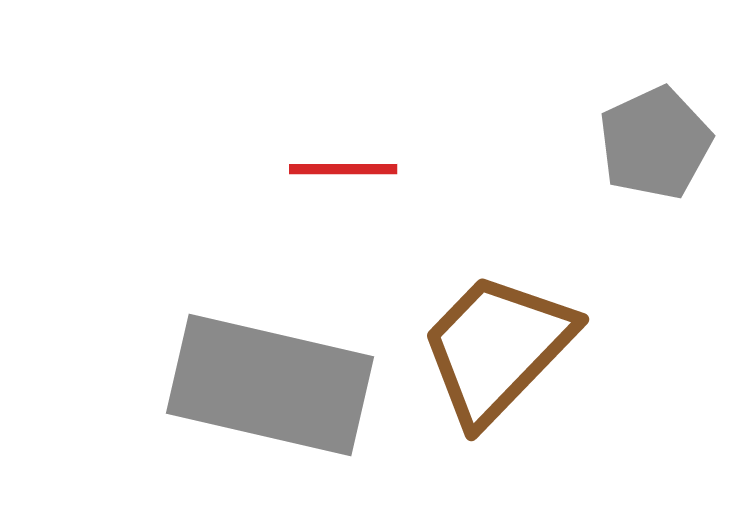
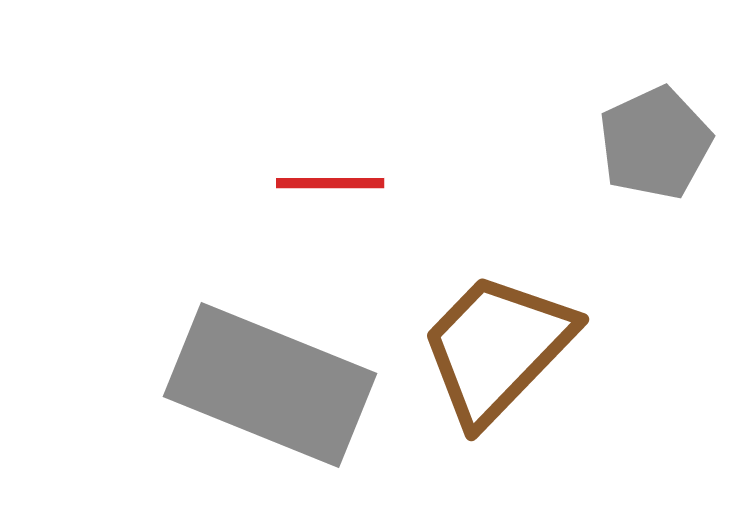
red line: moved 13 px left, 14 px down
gray rectangle: rotated 9 degrees clockwise
